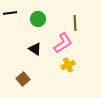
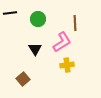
pink L-shape: moved 1 px left, 1 px up
black triangle: rotated 24 degrees clockwise
yellow cross: moved 1 px left; rotated 16 degrees clockwise
